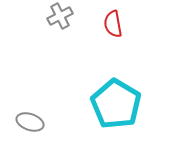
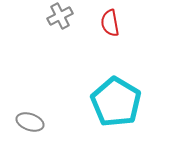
red semicircle: moved 3 px left, 1 px up
cyan pentagon: moved 2 px up
